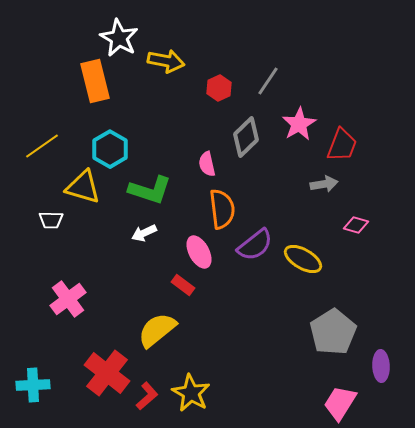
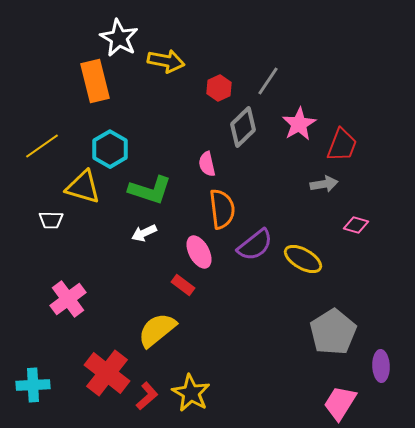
gray diamond: moved 3 px left, 10 px up
